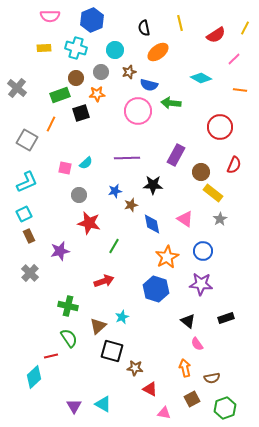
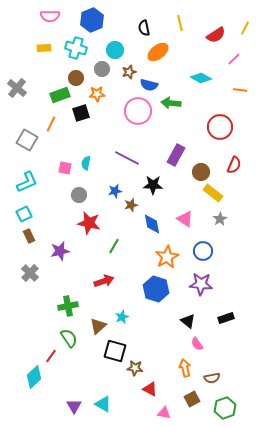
gray circle at (101, 72): moved 1 px right, 3 px up
purple line at (127, 158): rotated 30 degrees clockwise
cyan semicircle at (86, 163): rotated 144 degrees clockwise
green cross at (68, 306): rotated 24 degrees counterclockwise
black square at (112, 351): moved 3 px right
red line at (51, 356): rotated 40 degrees counterclockwise
